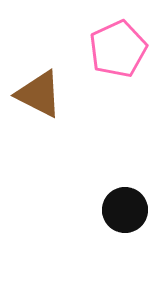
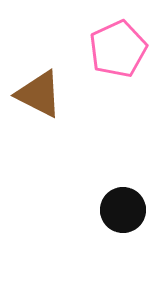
black circle: moved 2 px left
